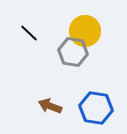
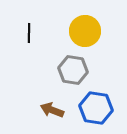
black line: rotated 48 degrees clockwise
gray hexagon: moved 18 px down
brown arrow: moved 2 px right, 4 px down
